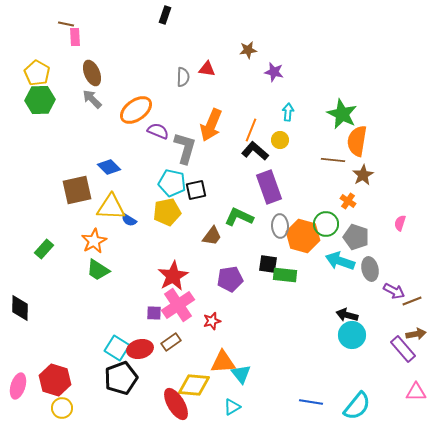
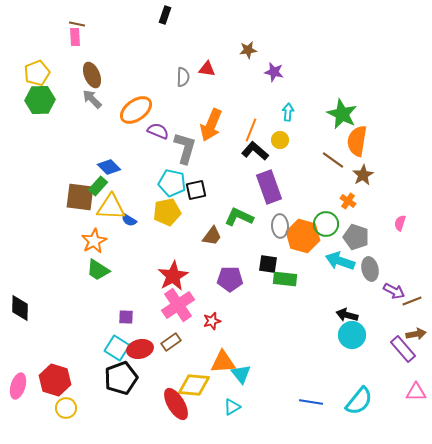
brown line at (66, 24): moved 11 px right
yellow pentagon at (37, 73): rotated 20 degrees clockwise
brown ellipse at (92, 73): moved 2 px down
brown line at (333, 160): rotated 30 degrees clockwise
brown square at (77, 190): moved 3 px right, 7 px down; rotated 20 degrees clockwise
green rectangle at (44, 249): moved 54 px right, 63 px up
green rectangle at (285, 275): moved 4 px down
purple pentagon at (230, 279): rotated 10 degrees clockwise
purple square at (154, 313): moved 28 px left, 4 px down
cyan semicircle at (357, 406): moved 2 px right, 5 px up
yellow circle at (62, 408): moved 4 px right
